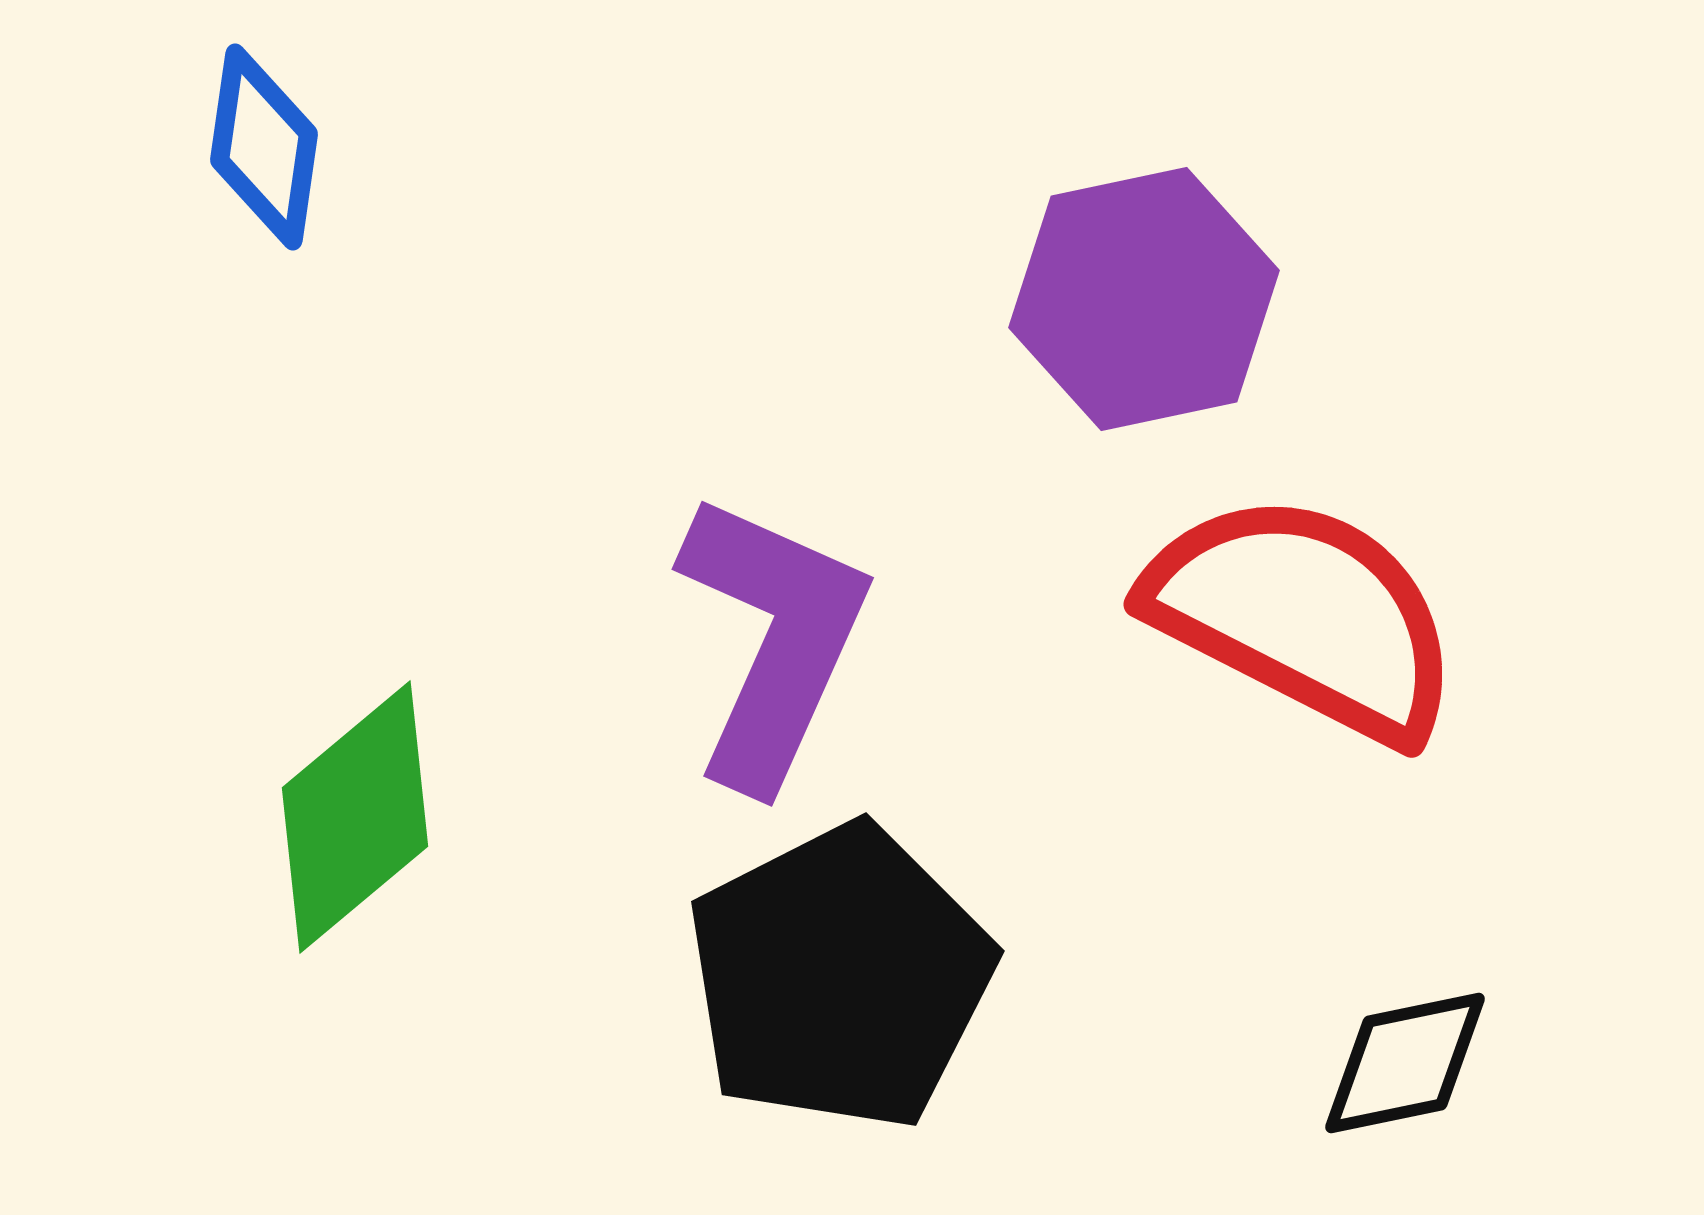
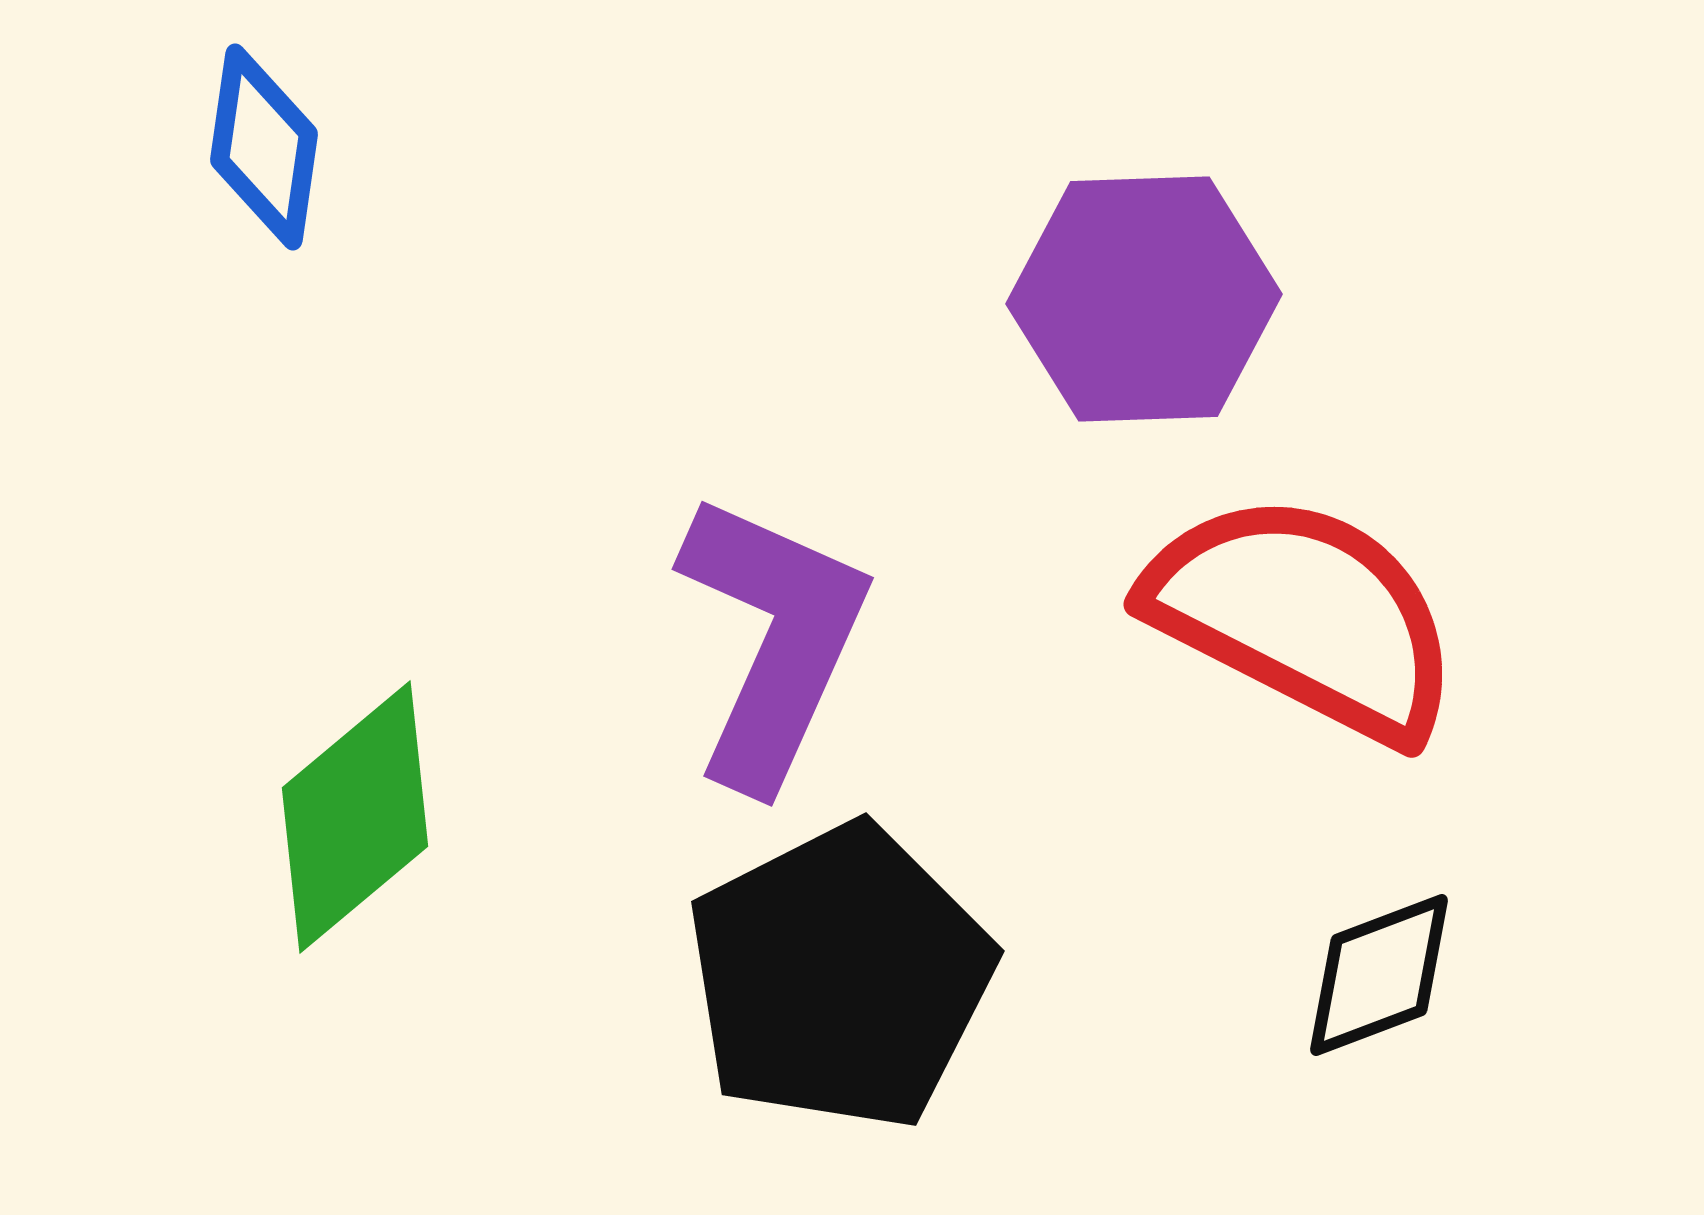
purple hexagon: rotated 10 degrees clockwise
black diamond: moved 26 px left, 88 px up; rotated 9 degrees counterclockwise
